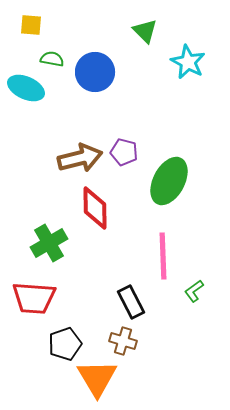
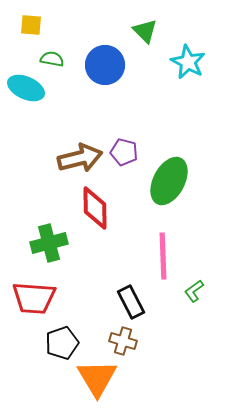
blue circle: moved 10 px right, 7 px up
green cross: rotated 15 degrees clockwise
black pentagon: moved 3 px left, 1 px up
